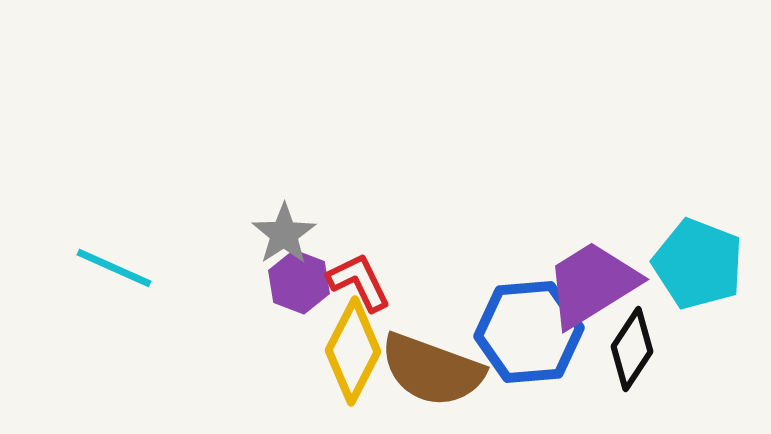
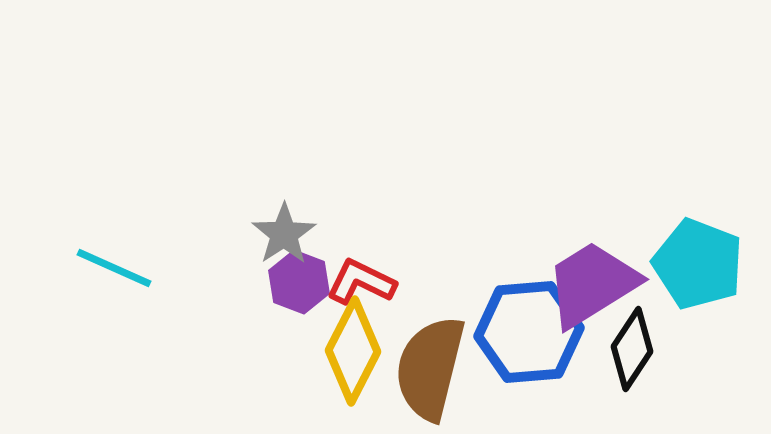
red L-shape: moved 2 px right; rotated 38 degrees counterclockwise
brown semicircle: moved 2 px left, 2 px up; rotated 84 degrees clockwise
